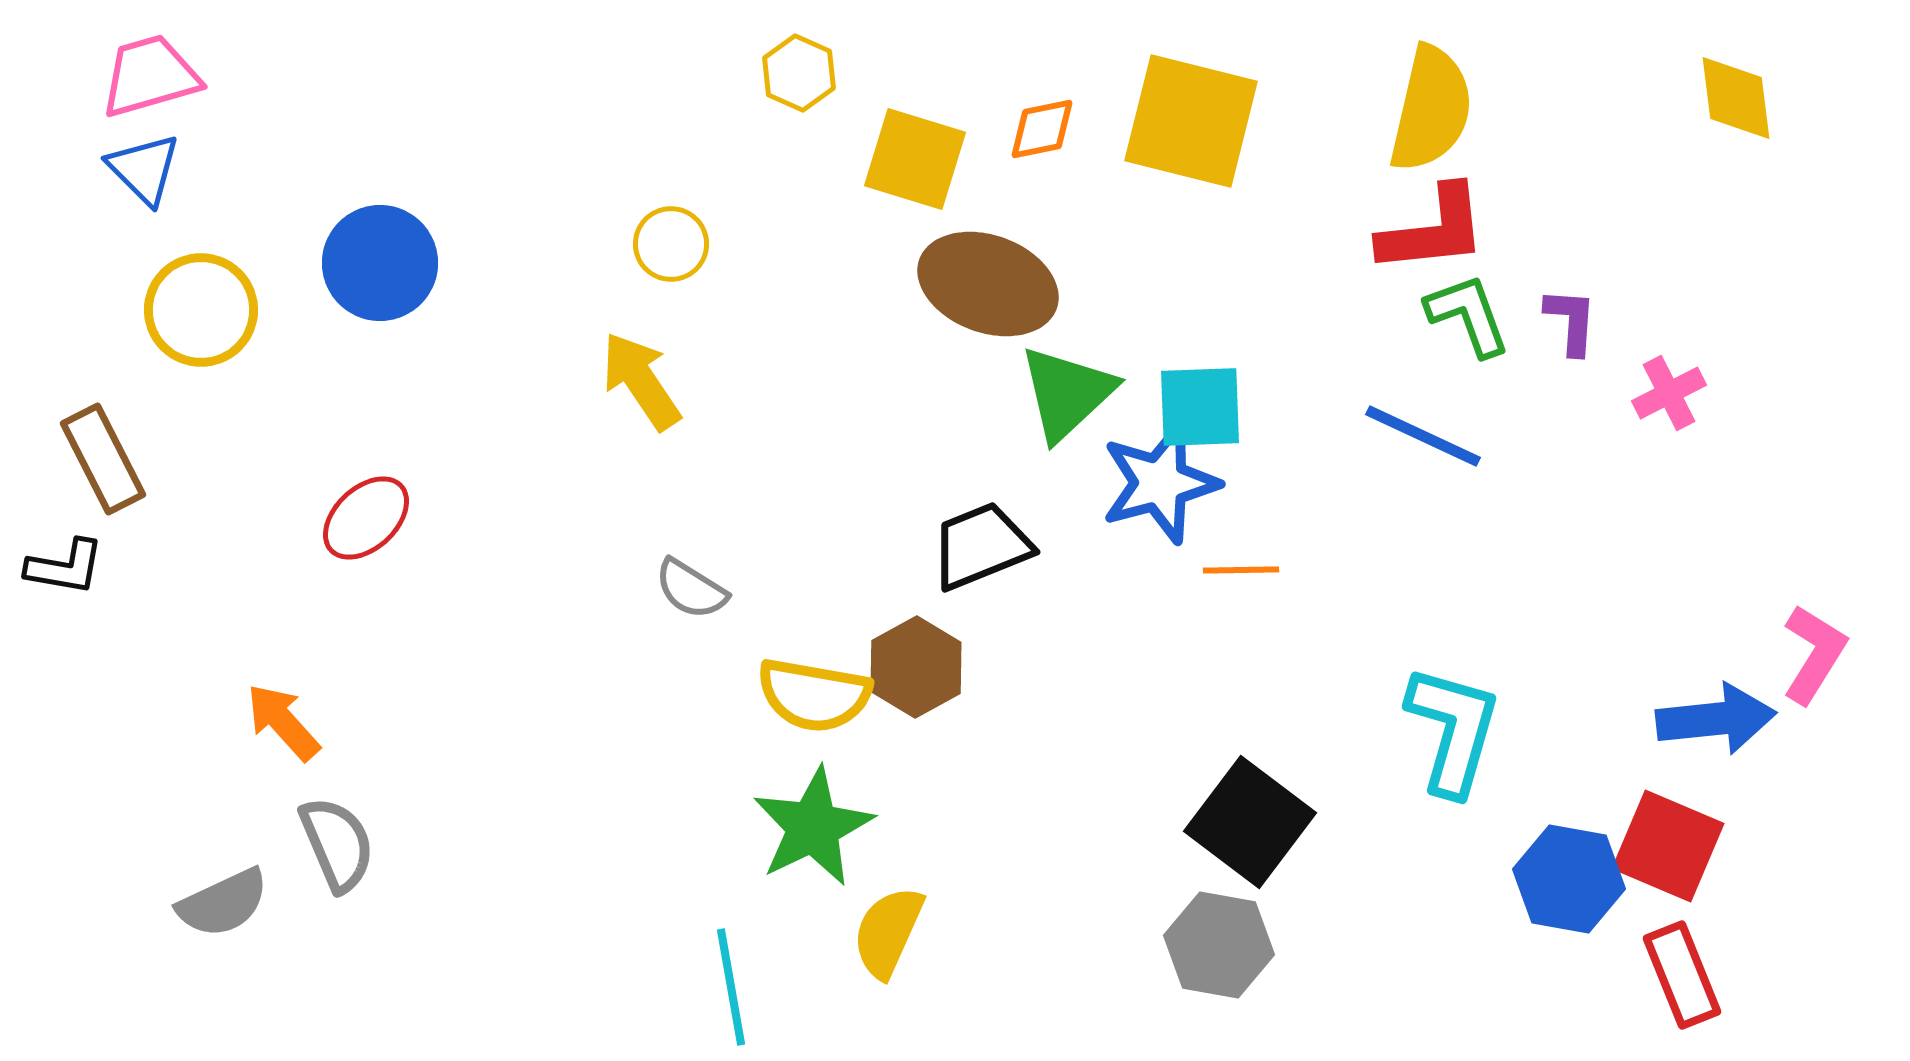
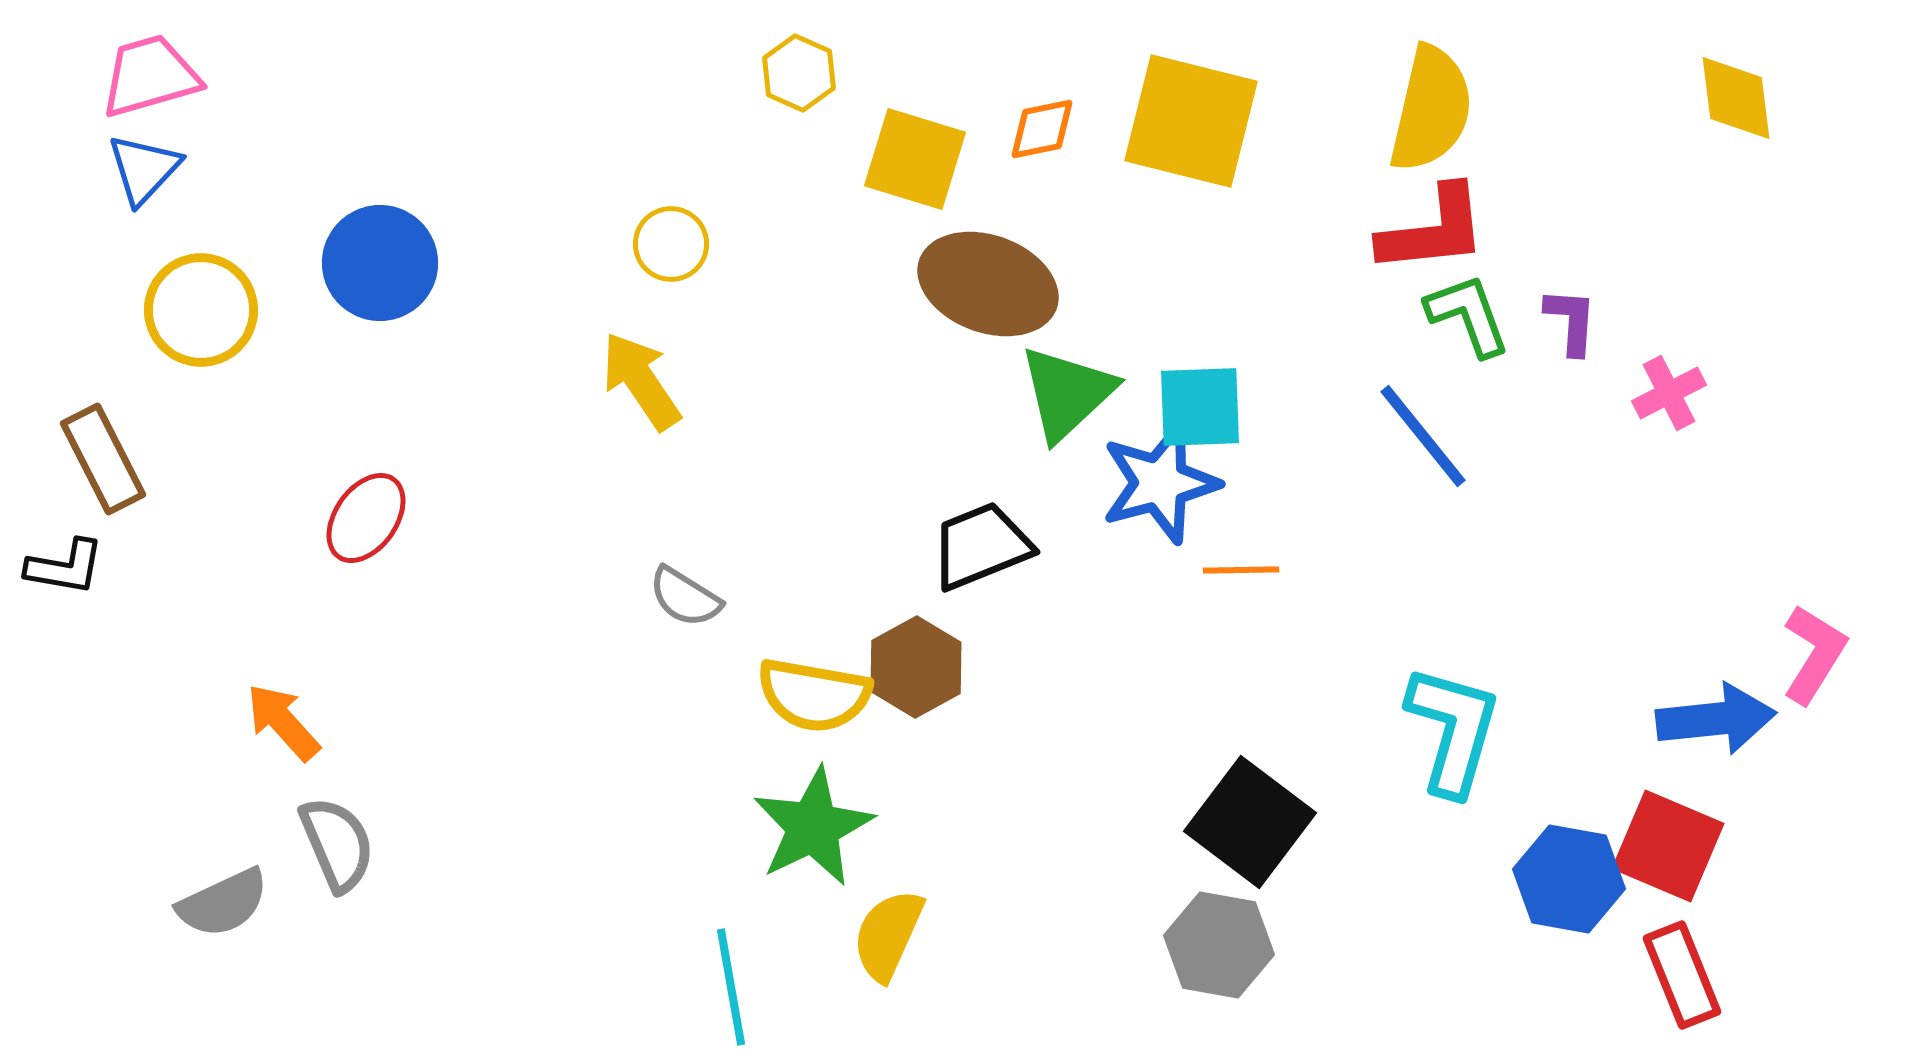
blue triangle at (144, 169): rotated 28 degrees clockwise
blue line at (1423, 436): rotated 26 degrees clockwise
red ellipse at (366, 518): rotated 12 degrees counterclockwise
gray semicircle at (691, 589): moved 6 px left, 8 px down
yellow semicircle at (888, 932): moved 3 px down
